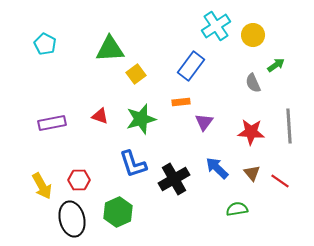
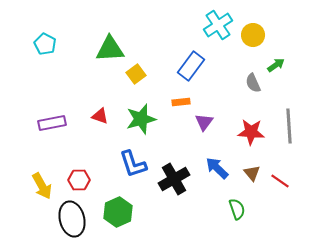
cyan cross: moved 2 px right, 1 px up
green semicircle: rotated 80 degrees clockwise
